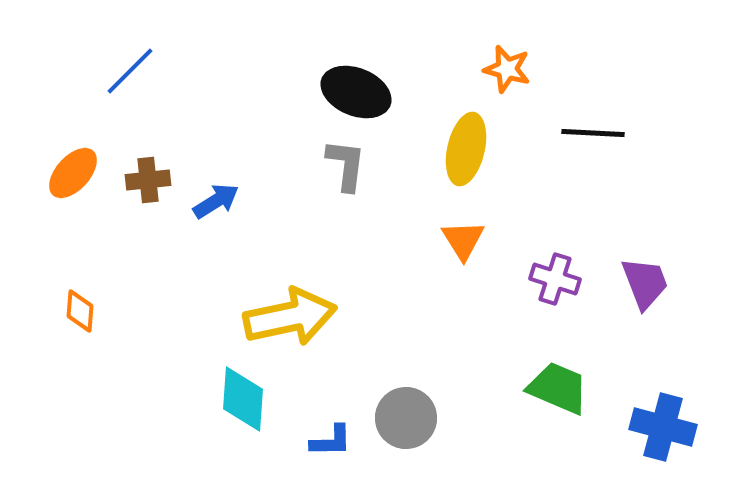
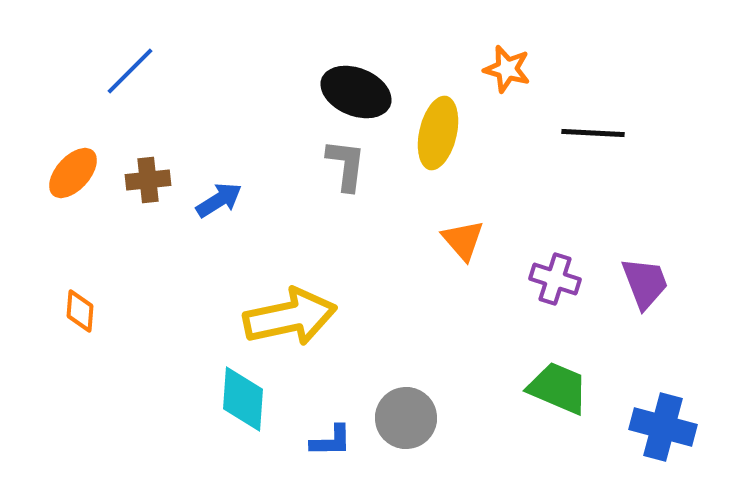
yellow ellipse: moved 28 px left, 16 px up
blue arrow: moved 3 px right, 1 px up
orange triangle: rotated 9 degrees counterclockwise
